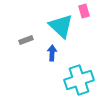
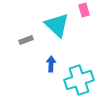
pink rectangle: moved 1 px up
cyan triangle: moved 4 px left, 1 px up
blue arrow: moved 1 px left, 11 px down
